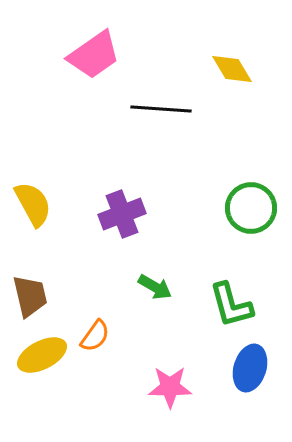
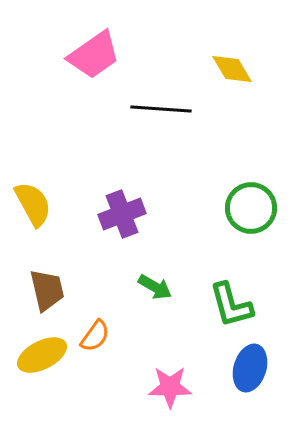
brown trapezoid: moved 17 px right, 6 px up
